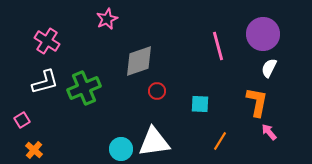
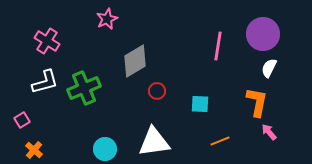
pink line: rotated 24 degrees clockwise
gray diamond: moved 4 px left; rotated 12 degrees counterclockwise
orange line: rotated 36 degrees clockwise
cyan circle: moved 16 px left
